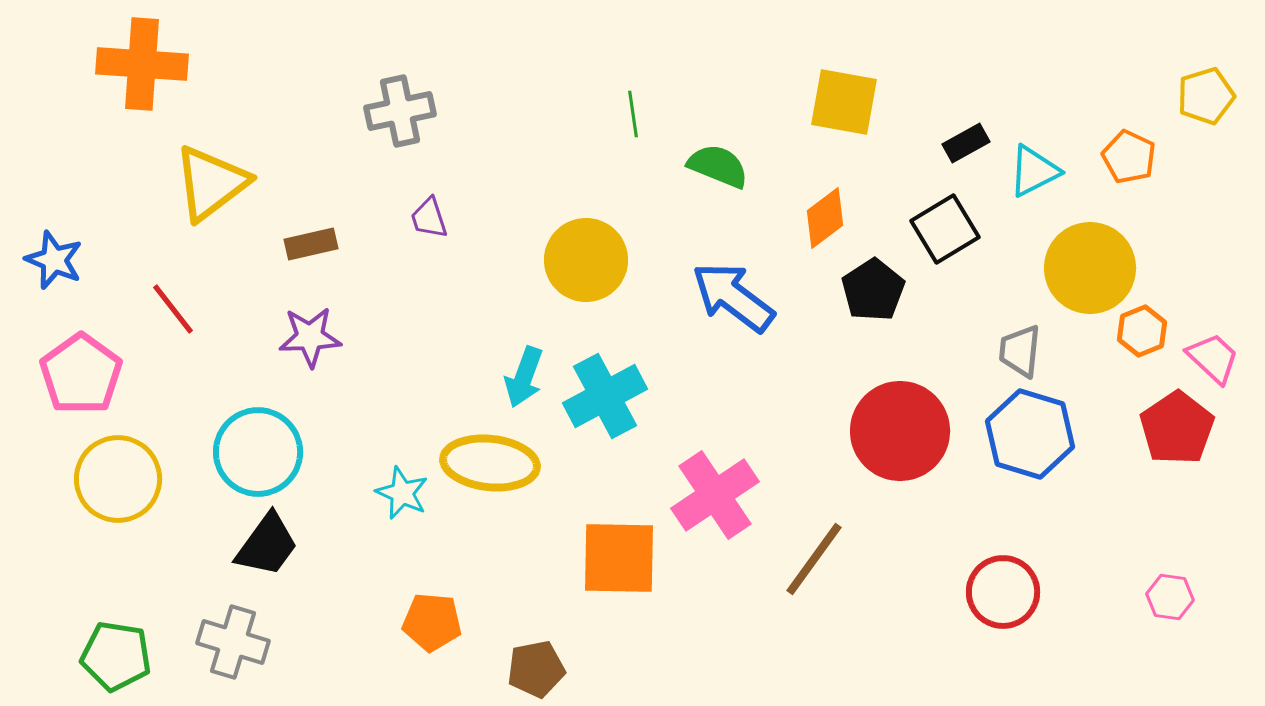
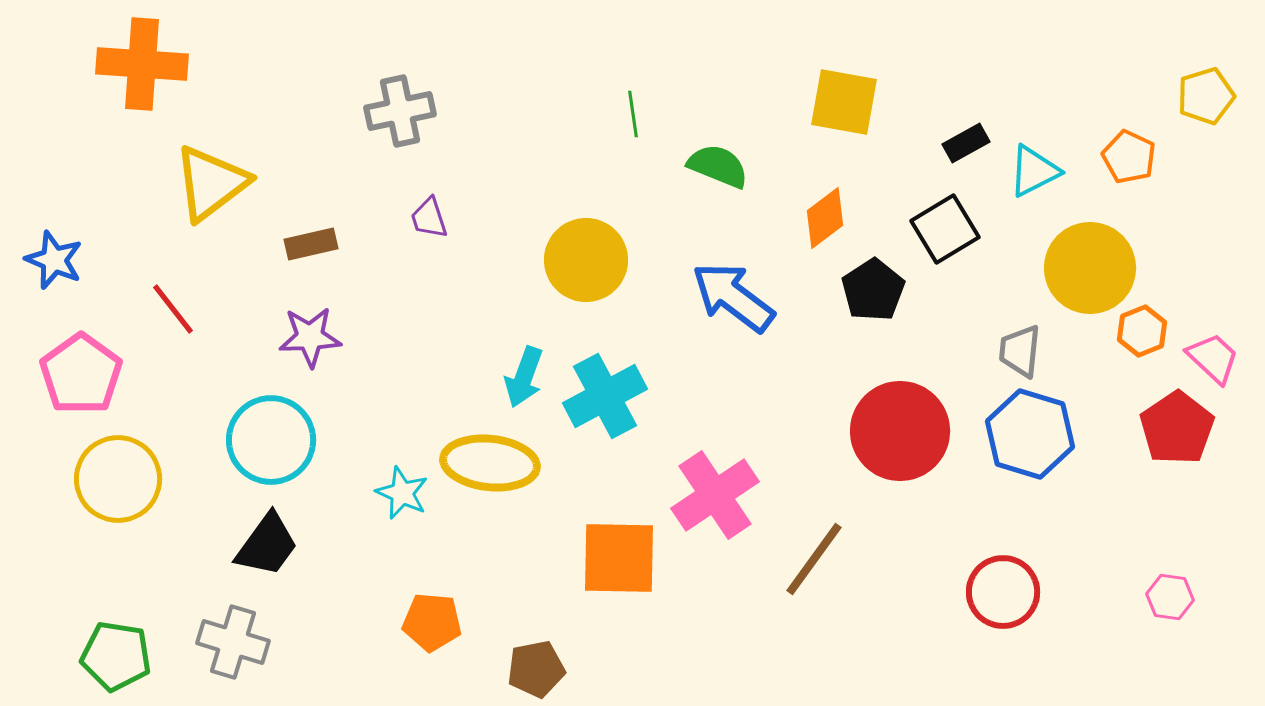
cyan circle at (258, 452): moved 13 px right, 12 px up
